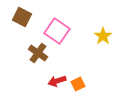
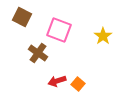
pink square: moved 2 px right, 1 px up; rotated 15 degrees counterclockwise
orange square: rotated 24 degrees counterclockwise
